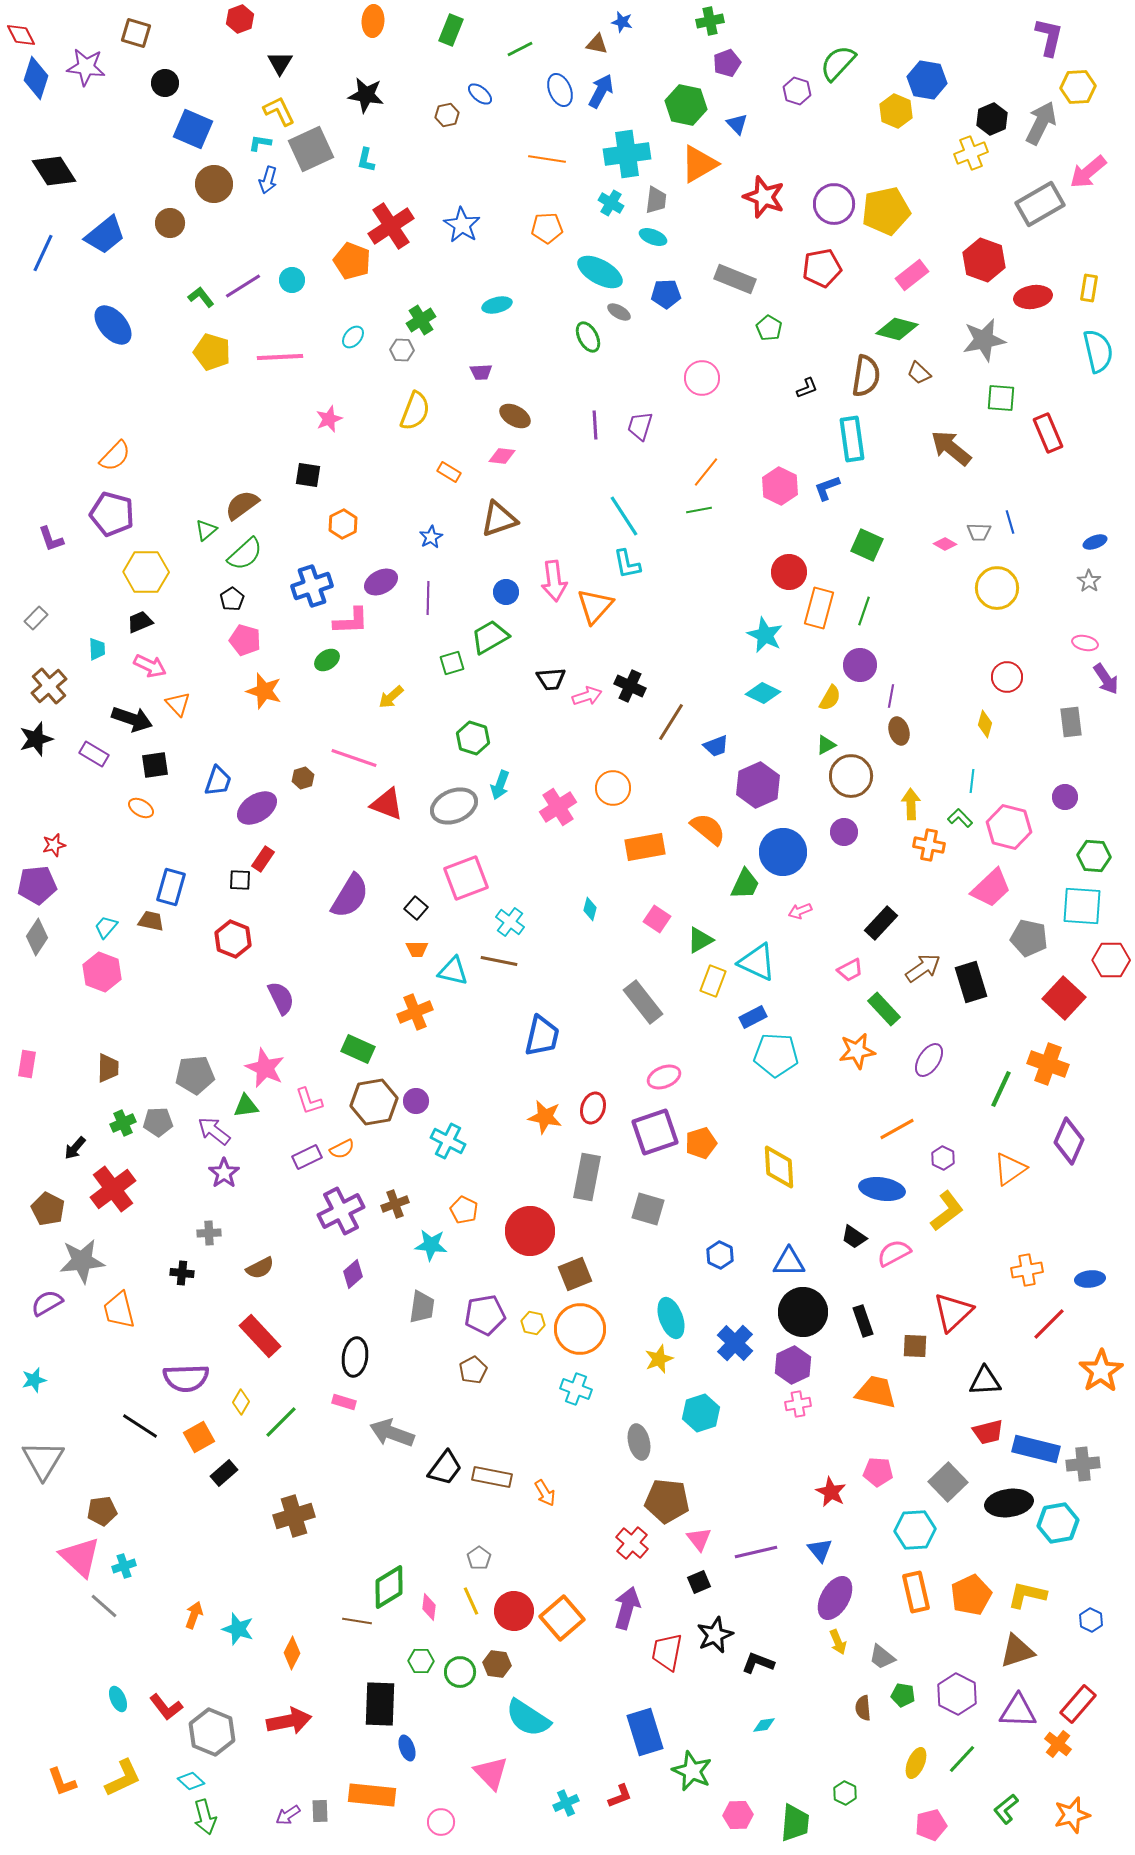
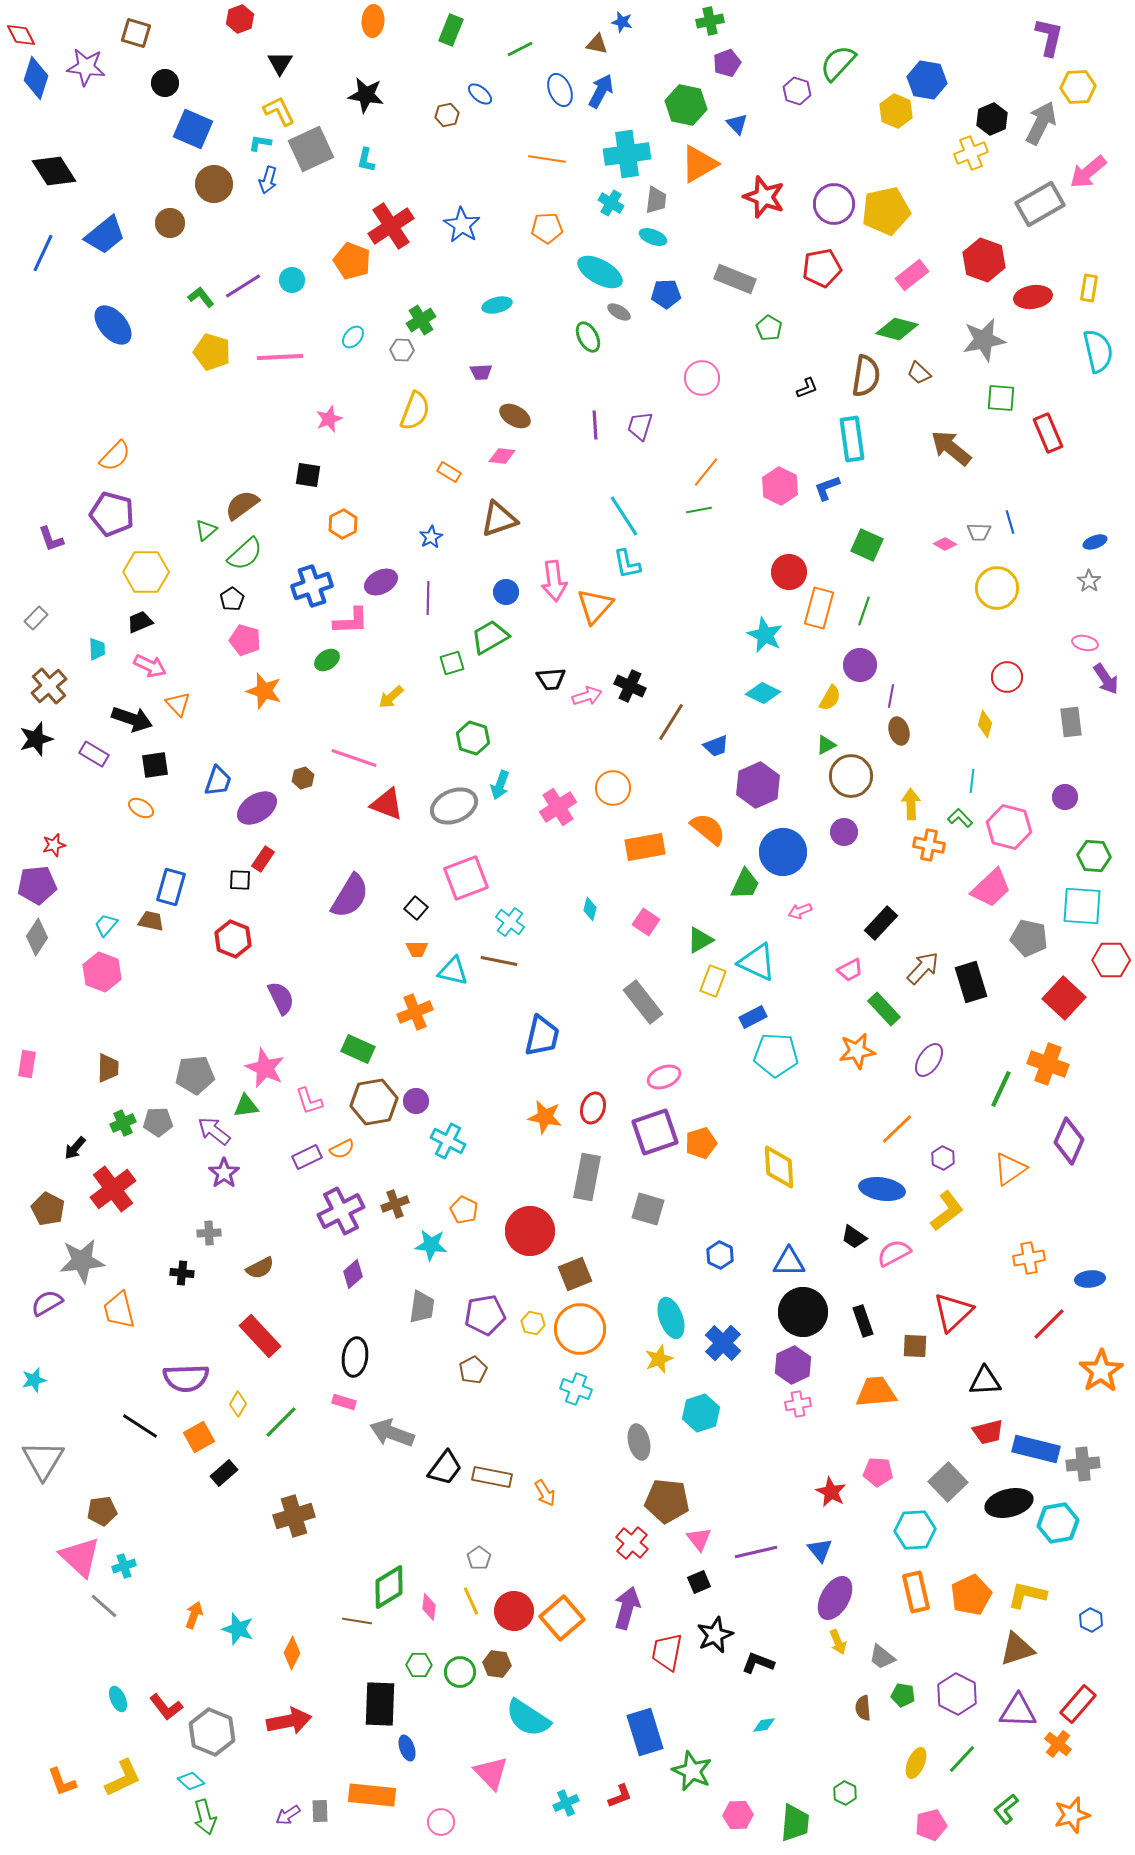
pink square at (657, 919): moved 11 px left, 3 px down
cyan trapezoid at (106, 927): moved 2 px up
brown arrow at (923, 968): rotated 12 degrees counterclockwise
orange line at (897, 1129): rotated 15 degrees counterclockwise
orange cross at (1027, 1270): moved 2 px right, 12 px up
blue cross at (735, 1343): moved 12 px left
orange trapezoid at (876, 1392): rotated 18 degrees counterclockwise
yellow diamond at (241, 1402): moved 3 px left, 2 px down
black ellipse at (1009, 1503): rotated 6 degrees counterclockwise
brown triangle at (1017, 1651): moved 2 px up
green hexagon at (421, 1661): moved 2 px left, 4 px down
